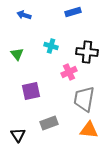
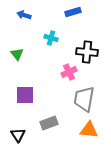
cyan cross: moved 8 px up
purple square: moved 6 px left, 4 px down; rotated 12 degrees clockwise
